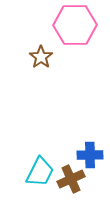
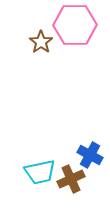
brown star: moved 15 px up
blue cross: rotated 30 degrees clockwise
cyan trapezoid: rotated 52 degrees clockwise
